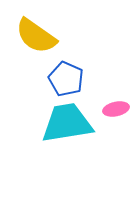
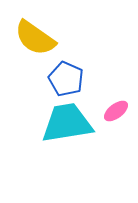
yellow semicircle: moved 1 px left, 2 px down
pink ellipse: moved 2 px down; rotated 25 degrees counterclockwise
